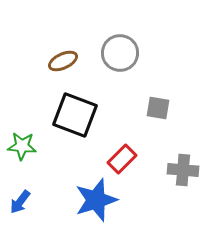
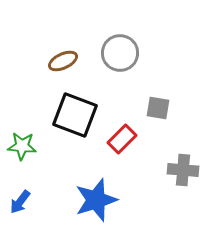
red rectangle: moved 20 px up
